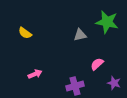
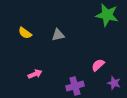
green star: moved 7 px up
gray triangle: moved 22 px left
pink semicircle: moved 1 px right, 1 px down
